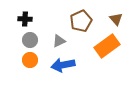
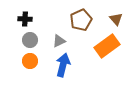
brown pentagon: moved 1 px up
orange circle: moved 1 px down
blue arrow: rotated 115 degrees clockwise
